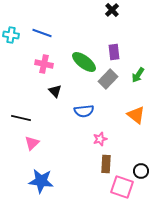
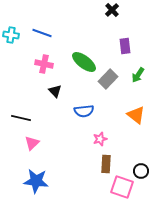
purple rectangle: moved 11 px right, 6 px up
blue star: moved 5 px left
